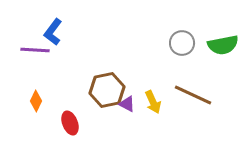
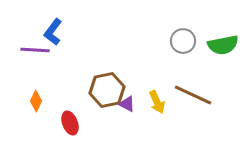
gray circle: moved 1 px right, 2 px up
yellow arrow: moved 4 px right
